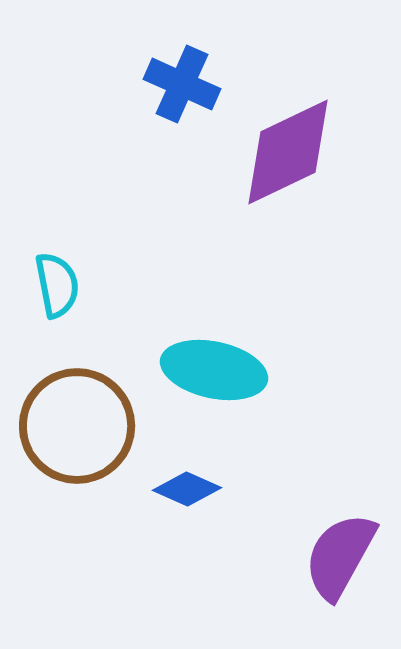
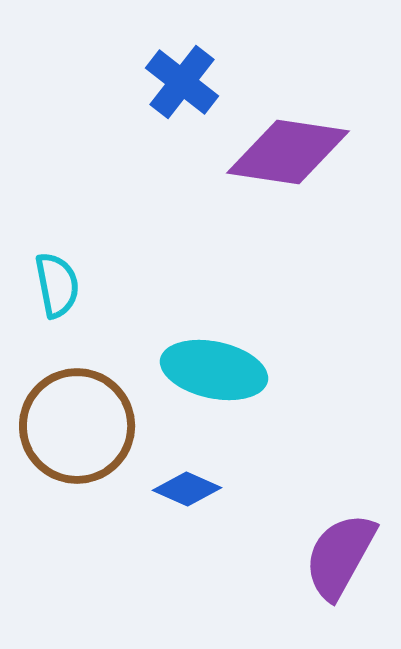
blue cross: moved 2 px up; rotated 14 degrees clockwise
purple diamond: rotated 34 degrees clockwise
